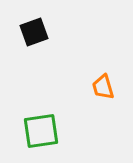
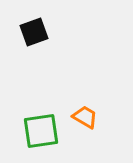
orange trapezoid: moved 18 px left, 30 px down; rotated 136 degrees clockwise
